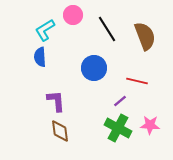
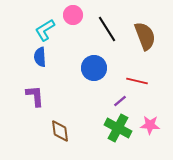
purple L-shape: moved 21 px left, 5 px up
